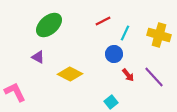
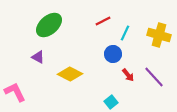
blue circle: moved 1 px left
